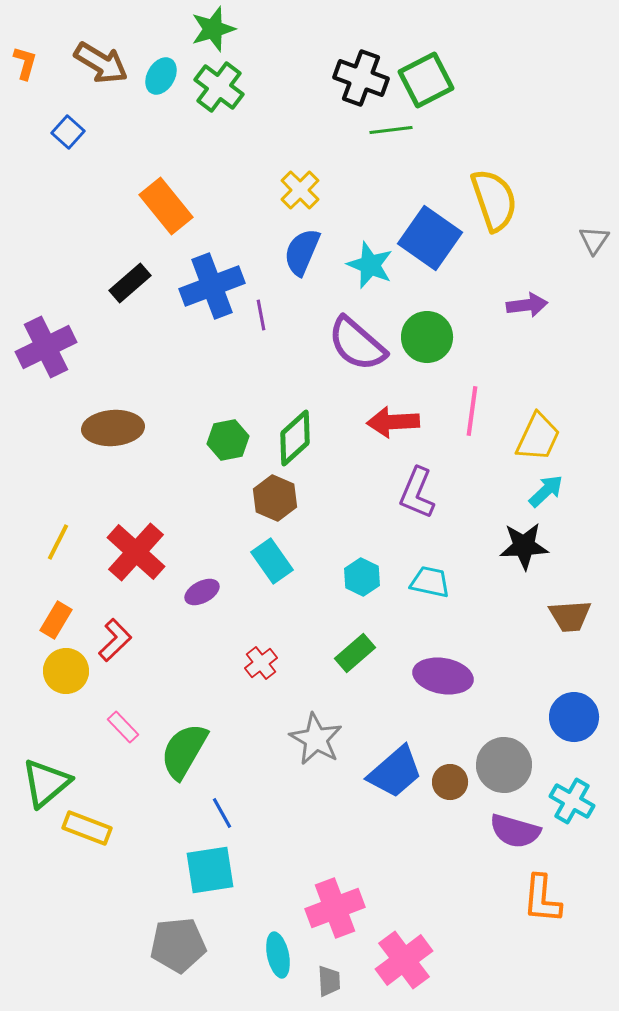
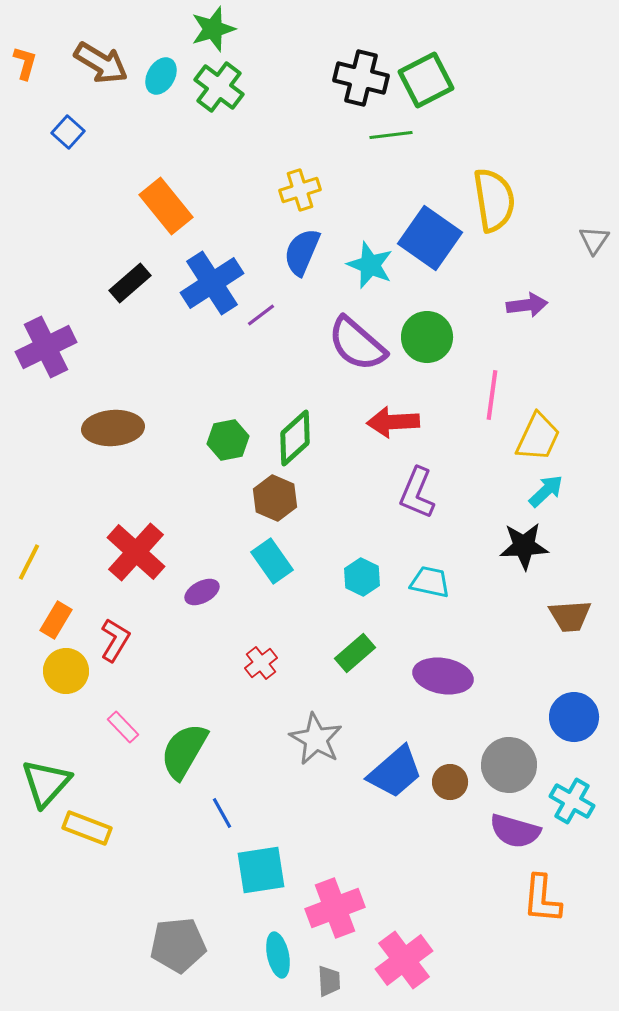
black cross at (361, 78): rotated 6 degrees counterclockwise
green line at (391, 130): moved 5 px down
yellow cross at (300, 190): rotated 27 degrees clockwise
yellow semicircle at (494, 200): rotated 10 degrees clockwise
blue cross at (212, 286): moved 3 px up; rotated 12 degrees counterclockwise
purple line at (261, 315): rotated 64 degrees clockwise
pink line at (472, 411): moved 20 px right, 16 px up
yellow line at (58, 542): moved 29 px left, 20 px down
red L-shape at (115, 640): rotated 15 degrees counterclockwise
gray circle at (504, 765): moved 5 px right
green triangle at (46, 783): rotated 8 degrees counterclockwise
cyan square at (210, 870): moved 51 px right
